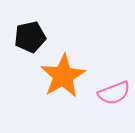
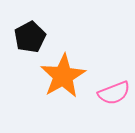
black pentagon: rotated 16 degrees counterclockwise
